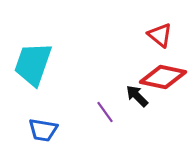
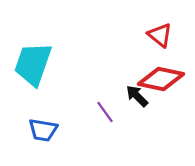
red diamond: moved 2 px left, 2 px down
